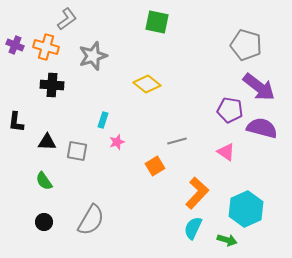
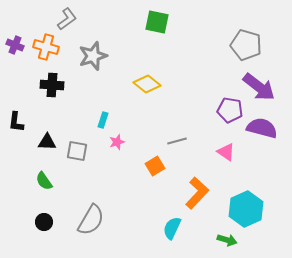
cyan semicircle: moved 21 px left
